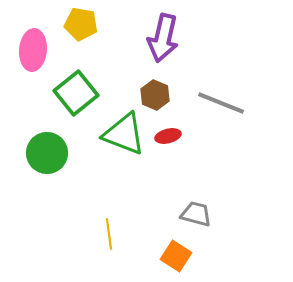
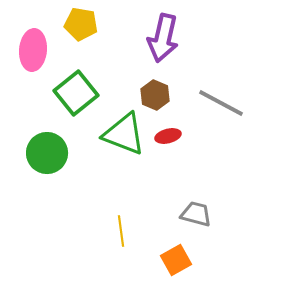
gray line: rotated 6 degrees clockwise
yellow line: moved 12 px right, 3 px up
orange square: moved 4 px down; rotated 28 degrees clockwise
